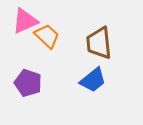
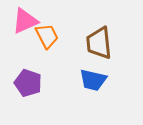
orange trapezoid: rotated 20 degrees clockwise
blue trapezoid: rotated 52 degrees clockwise
